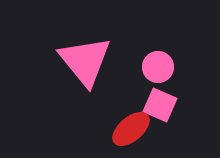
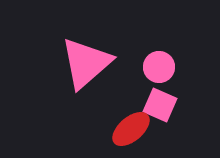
pink triangle: moved 1 px right, 2 px down; rotated 28 degrees clockwise
pink circle: moved 1 px right
